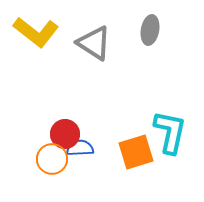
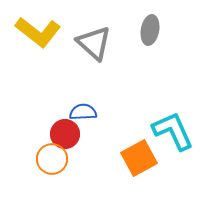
yellow L-shape: moved 2 px right
gray triangle: rotated 9 degrees clockwise
cyan L-shape: moved 3 px right, 1 px up; rotated 36 degrees counterclockwise
blue semicircle: moved 3 px right, 36 px up
orange square: moved 3 px right, 6 px down; rotated 12 degrees counterclockwise
